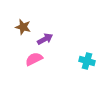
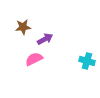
brown star: rotated 21 degrees counterclockwise
